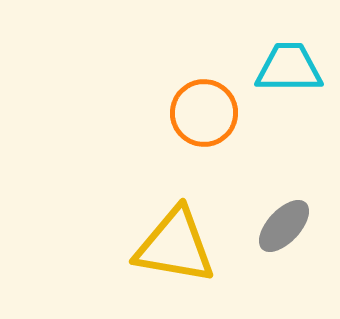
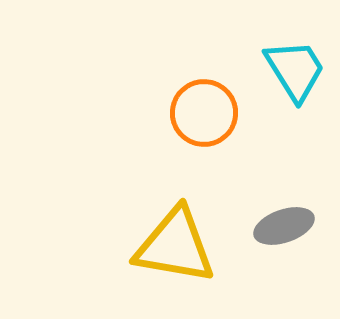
cyan trapezoid: moved 6 px right, 2 px down; rotated 58 degrees clockwise
gray ellipse: rotated 28 degrees clockwise
